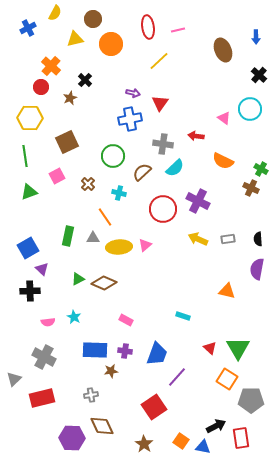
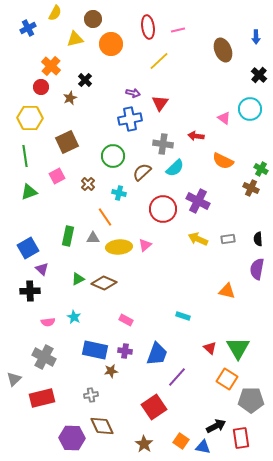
blue rectangle at (95, 350): rotated 10 degrees clockwise
